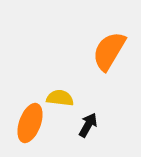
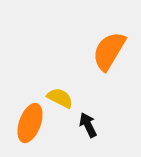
yellow semicircle: rotated 20 degrees clockwise
black arrow: rotated 55 degrees counterclockwise
